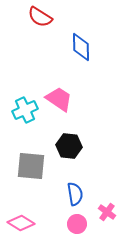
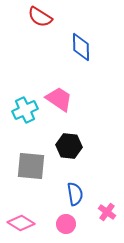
pink circle: moved 11 px left
